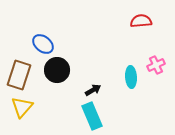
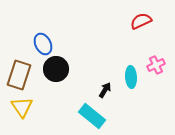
red semicircle: rotated 20 degrees counterclockwise
blue ellipse: rotated 25 degrees clockwise
black circle: moved 1 px left, 1 px up
black arrow: moved 12 px right; rotated 28 degrees counterclockwise
yellow triangle: rotated 15 degrees counterclockwise
cyan rectangle: rotated 28 degrees counterclockwise
